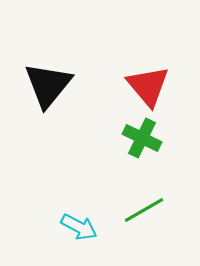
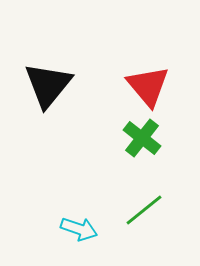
green cross: rotated 12 degrees clockwise
green line: rotated 9 degrees counterclockwise
cyan arrow: moved 2 px down; rotated 9 degrees counterclockwise
